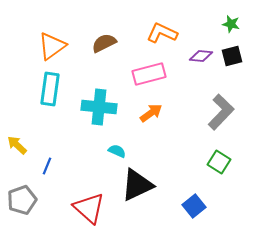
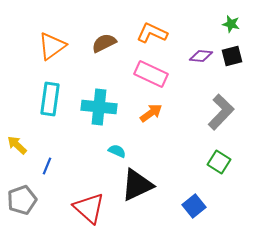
orange L-shape: moved 10 px left
pink rectangle: moved 2 px right; rotated 40 degrees clockwise
cyan rectangle: moved 10 px down
